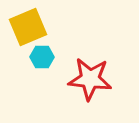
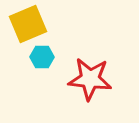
yellow square: moved 3 px up
